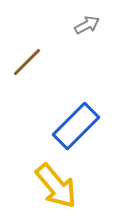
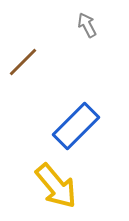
gray arrow: rotated 90 degrees counterclockwise
brown line: moved 4 px left
